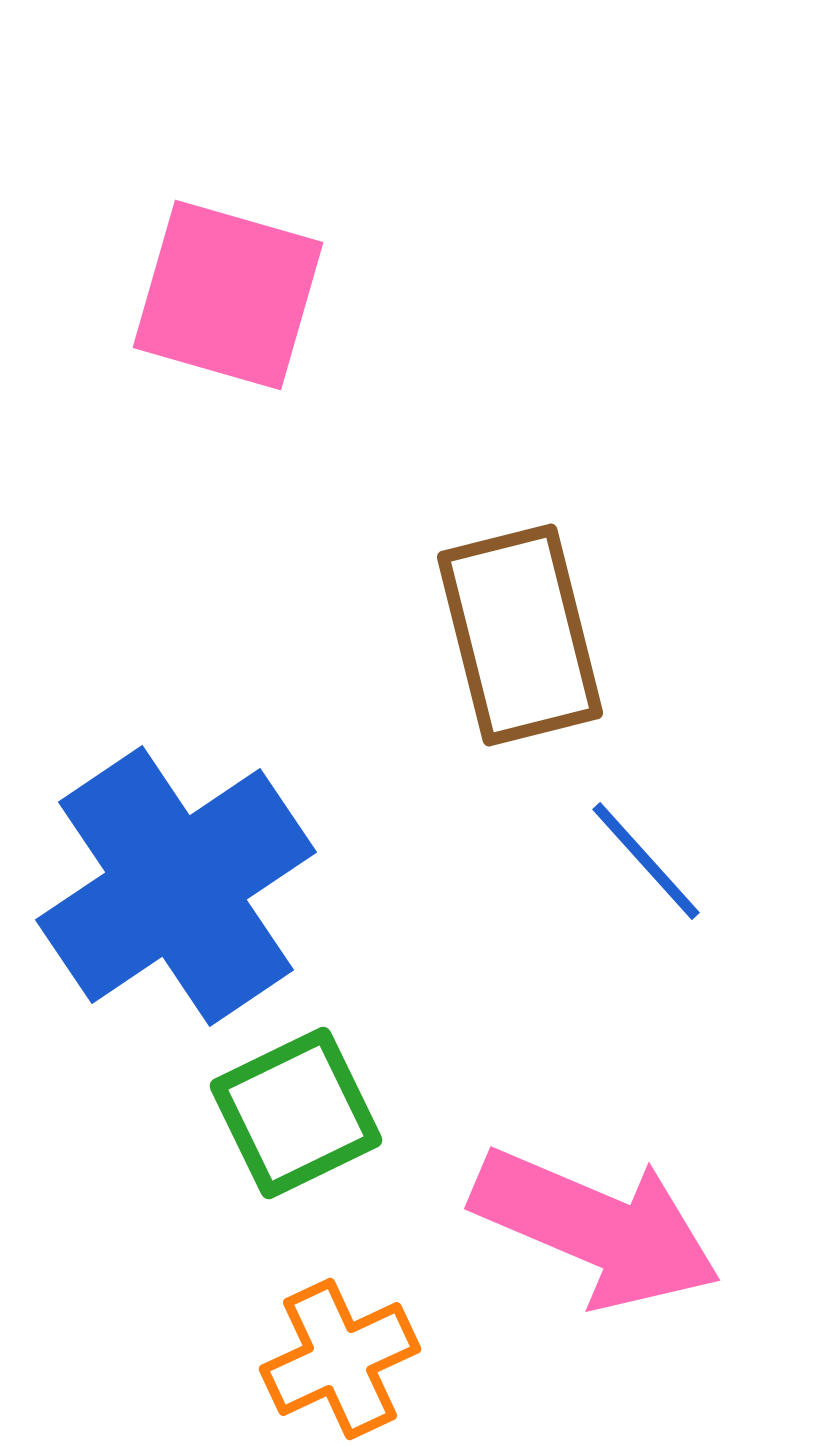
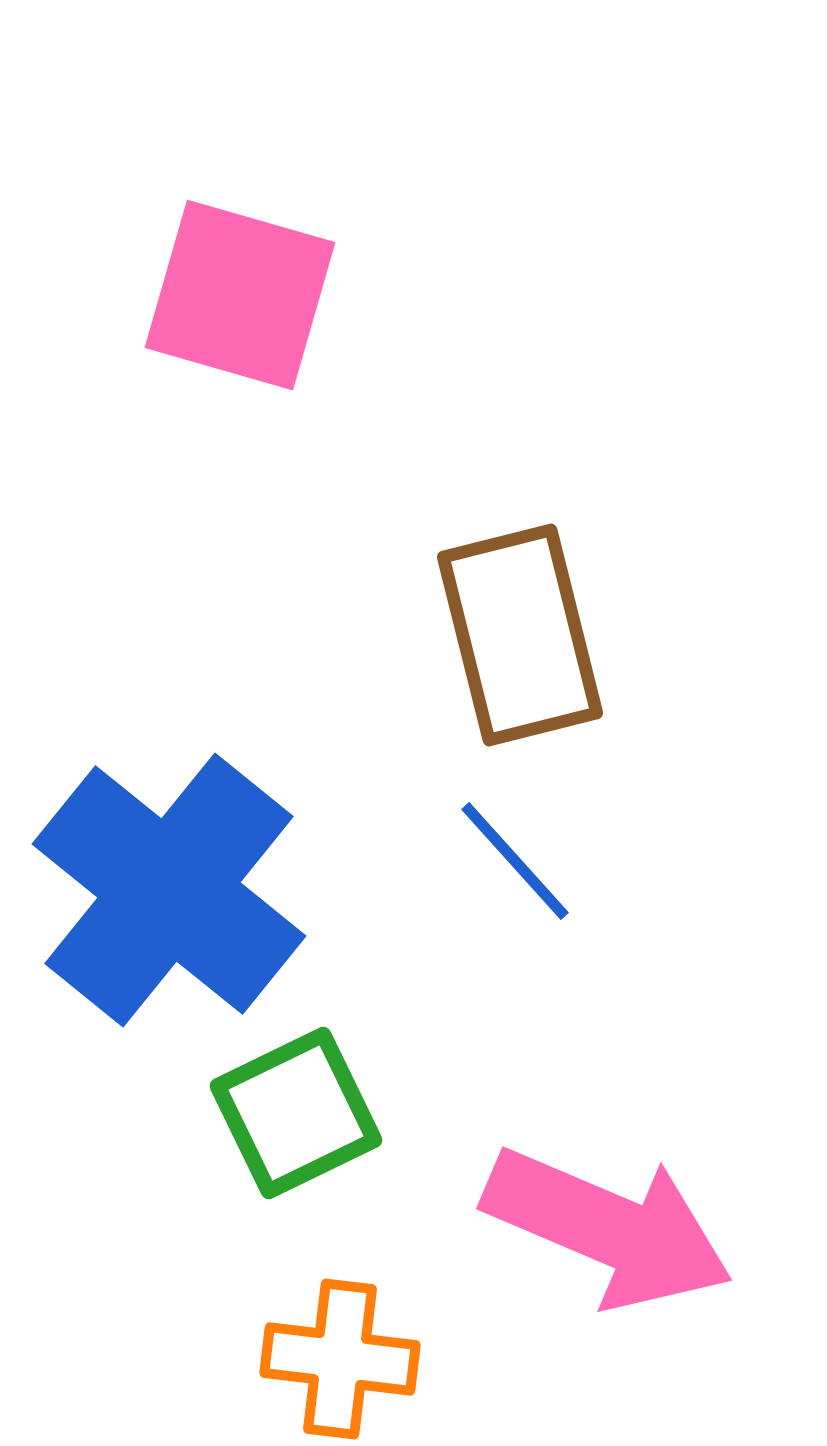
pink square: moved 12 px right
blue line: moved 131 px left
blue cross: moved 7 px left, 4 px down; rotated 17 degrees counterclockwise
pink arrow: moved 12 px right
orange cross: rotated 32 degrees clockwise
